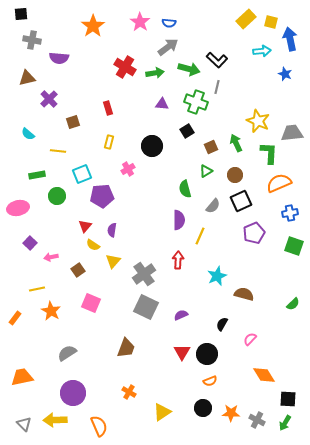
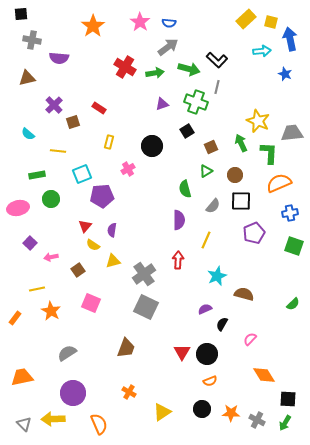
purple cross at (49, 99): moved 5 px right, 6 px down
purple triangle at (162, 104): rotated 24 degrees counterclockwise
red rectangle at (108, 108): moved 9 px left; rotated 40 degrees counterclockwise
green arrow at (236, 143): moved 5 px right
green circle at (57, 196): moved 6 px left, 3 px down
black square at (241, 201): rotated 25 degrees clockwise
yellow line at (200, 236): moved 6 px right, 4 px down
yellow triangle at (113, 261): rotated 35 degrees clockwise
purple semicircle at (181, 315): moved 24 px right, 6 px up
black circle at (203, 408): moved 1 px left, 1 px down
yellow arrow at (55, 420): moved 2 px left, 1 px up
orange semicircle at (99, 426): moved 2 px up
